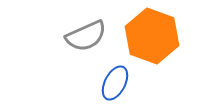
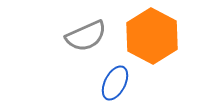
orange hexagon: rotated 8 degrees clockwise
